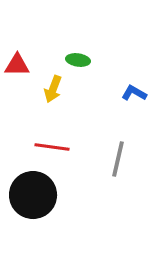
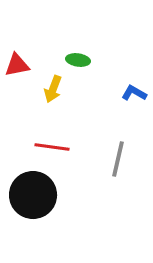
red triangle: rotated 12 degrees counterclockwise
